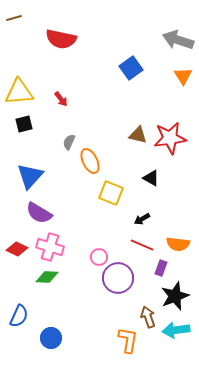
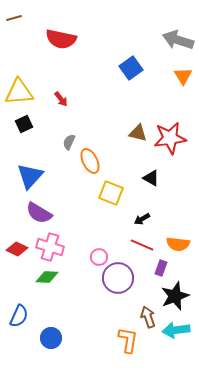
black square: rotated 12 degrees counterclockwise
brown triangle: moved 2 px up
